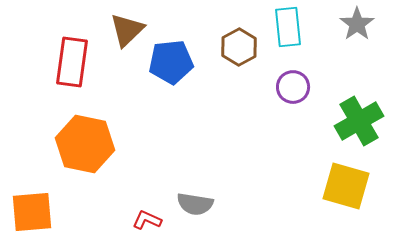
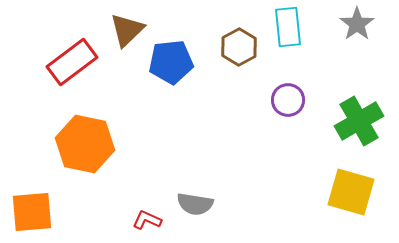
red rectangle: rotated 45 degrees clockwise
purple circle: moved 5 px left, 13 px down
yellow square: moved 5 px right, 6 px down
